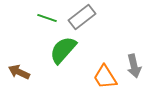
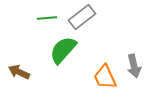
green line: rotated 24 degrees counterclockwise
orange trapezoid: rotated 8 degrees clockwise
